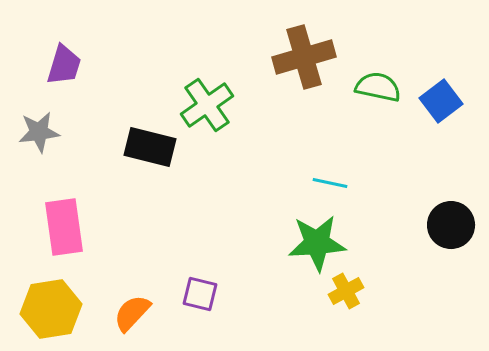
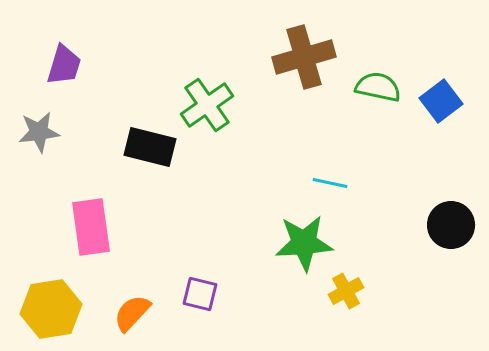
pink rectangle: moved 27 px right
green star: moved 13 px left
